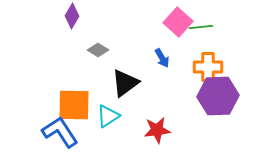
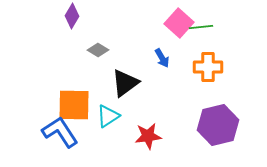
pink square: moved 1 px right, 1 px down
purple hexagon: moved 29 px down; rotated 12 degrees counterclockwise
red star: moved 9 px left, 6 px down
